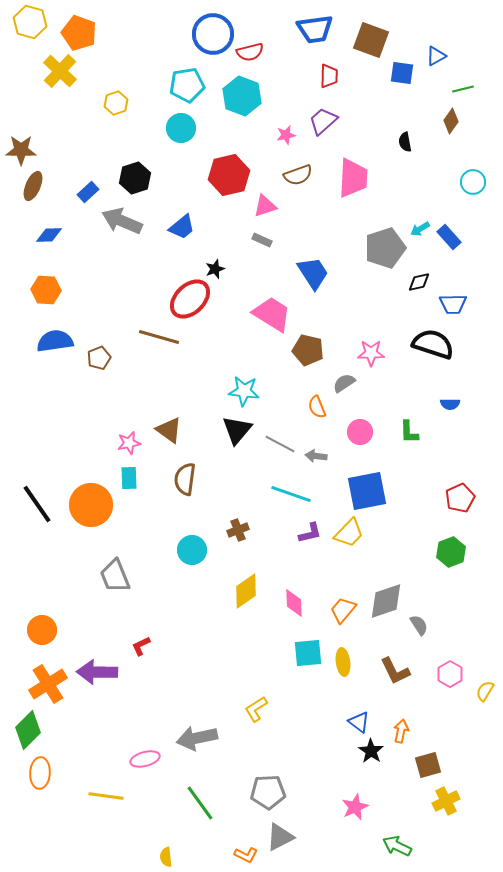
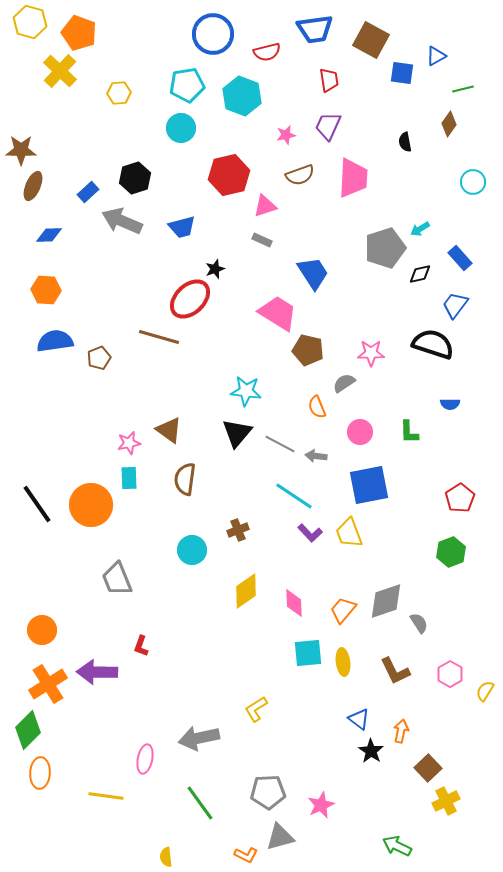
brown square at (371, 40): rotated 9 degrees clockwise
red semicircle at (250, 52): moved 17 px right
red trapezoid at (329, 76): moved 4 px down; rotated 10 degrees counterclockwise
yellow hexagon at (116, 103): moved 3 px right, 10 px up; rotated 15 degrees clockwise
purple trapezoid at (323, 121): moved 5 px right, 5 px down; rotated 24 degrees counterclockwise
brown diamond at (451, 121): moved 2 px left, 3 px down
brown semicircle at (298, 175): moved 2 px right
blue trapezoid at (182, 227): rotated 24 degrees clockwise
blue rectangle at (449, 237): moved 11 px right, 21 px down
black diamond at (419, 282): moved 1 px right, 8 px up
blue trapezoid at (453, 304): moved 2 px right, 1 px down; rotated 128 degrees clockwise
pink trapezoid at (272, 314): moved 6 px right, 1 px up
cyan star at (244, 391): moved 2 px right
black triangle at (237, 430): moved 3 px down
blue square at (367, 491): moved 2 px right, 6 px up
cyan line at (291, 494): moved 3 px right, 2 px down; rotated 15 degrees clockwise
red pentagon at (460, 498): rotated 8 degrees counterclockwise
purple L-shape at (310, 533): rotated 60 degrees clockwise
yellow trapezoid at (349, 533): rotated 116 degrees clockwise
gray trapezoid at (115, 576): moved 2 px right, 3 px down
gray semicircle at (419, 625): moved 2 px up
red L-shape at (141, 646): rotated 45 degrees counterclockwise
blue triangle at (359, 722): moved 3 px up
gray arrow at (197, 738): moved 2 px right
pink ellipse at (145, 759): rotated 64 degrees counterclockwise
brown square at (428, 765): moved 3 px down; rotated 28 degrees counterclockwise
pink star at (355, 807): moved 34 px left, 2 px up
gray triangle at (280, 837): rotated 12 degrees clockwise
